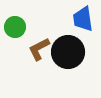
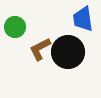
brown L-shape: moved 1 px right
